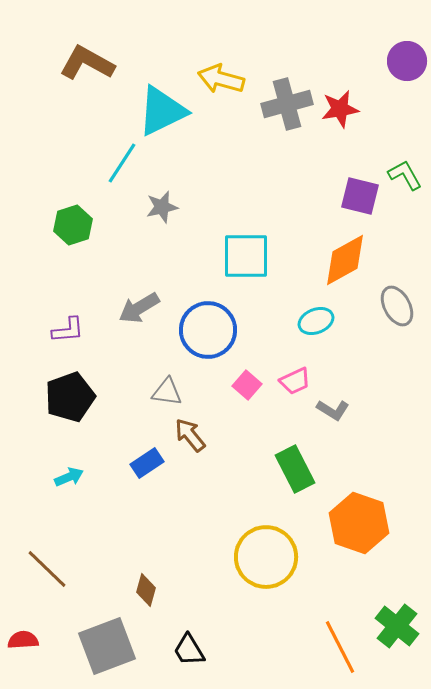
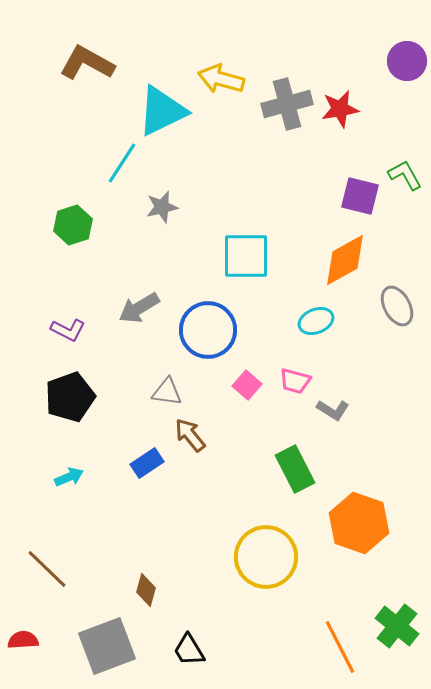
purple L-shape: rotated 32 degrees clockwise
pink trapezoid: rotated 40 degrees clockwise
